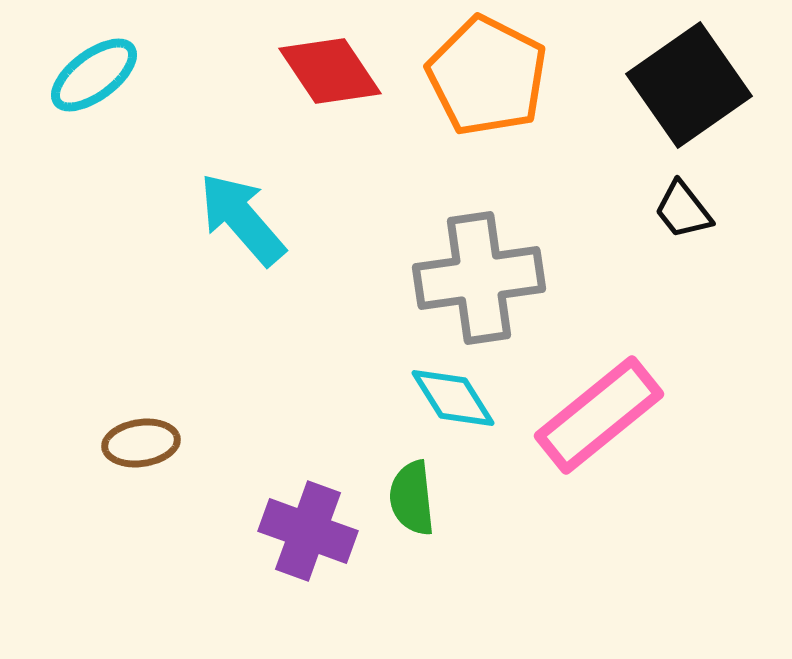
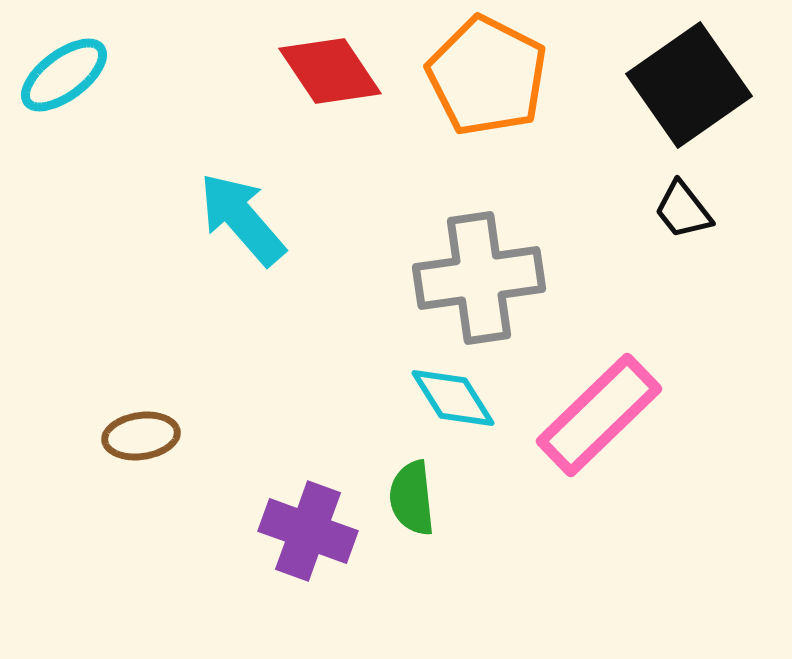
cyan ellipse: moved 30 px left
pink rectangle: rotated 5 degrees counterclockwise
brown ellipse: moved 7 px up
